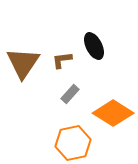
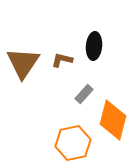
black ellipse: rotated 32 degrees clockwise
brown L-shape: rotated 20 degrees clockwise
gray rectangle: moved 14 px right
orange diamond: moved 7 px down; rotated 72 degrees clockwise
